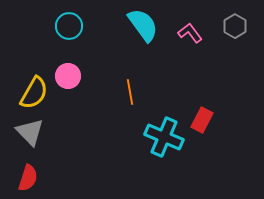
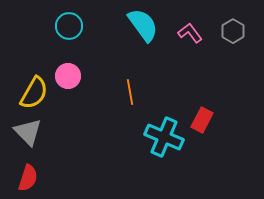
gray hexagon: moved 2 px left, 5 px down
gray triangle: moved 2 px left
